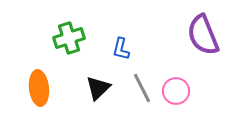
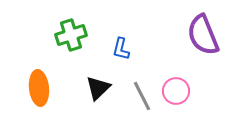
green cross: moved 2 px right, 3 px up
gray line: moved 8 px down
